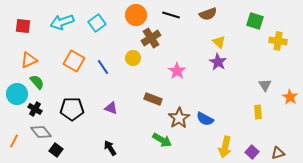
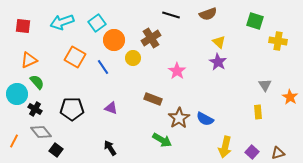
orange circle: moved 22 px left, 25 px down
orange square: moved 1 px right, 4 px up
